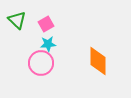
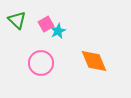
cyan star: moved 10 px right, 13 px up; rotated 21 degrees counterclockwise
orange diamond: moved 4 px left; rotated 24 degrees counterclockwise
